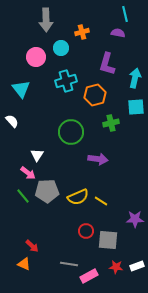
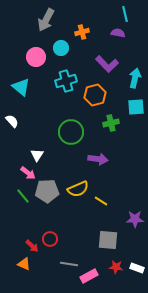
gray arrow: rotated 30 degrees clockwise
purple L-shape: rotated 60 degrees counterclockwise
cyan triangle: moved 2 px up; rotated 12 degrees counterclockwise
yellow semicircle: moved 8 px up
red circle: moved 36 px left, 8 px down
white rectangle: moved 2 px down; rotated 40 degrees clockwise
